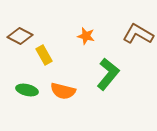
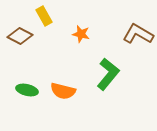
orange star: moved 5 px left, 2 px up
yellow rectangle: moved 39 px up
